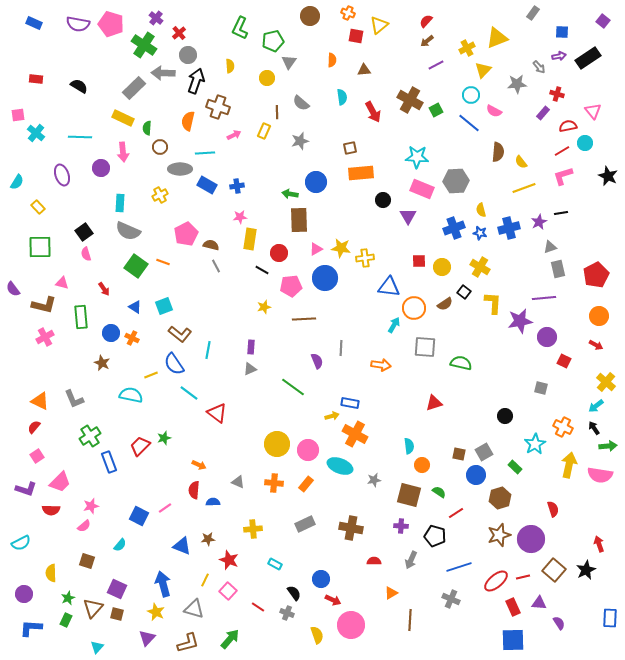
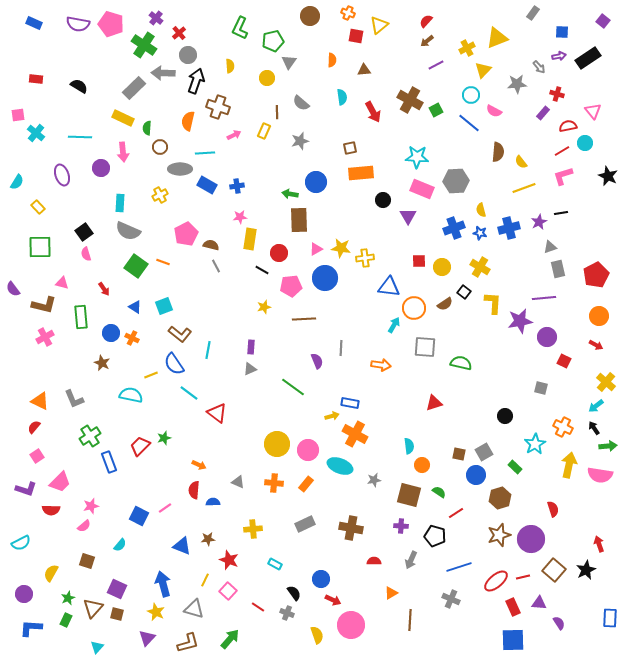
yellow semicircle at (51, 573): rotated 30 degrees clockwise
